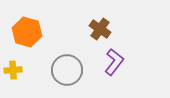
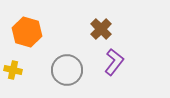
brown cross: moved 1 px right; rotated 10 degrees clockwise
yellow cross: rotated 18 degrees clockwise
